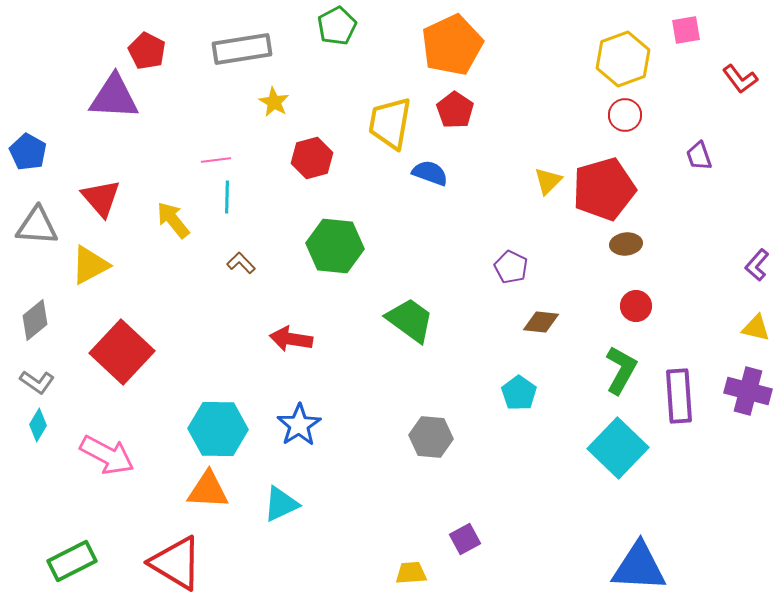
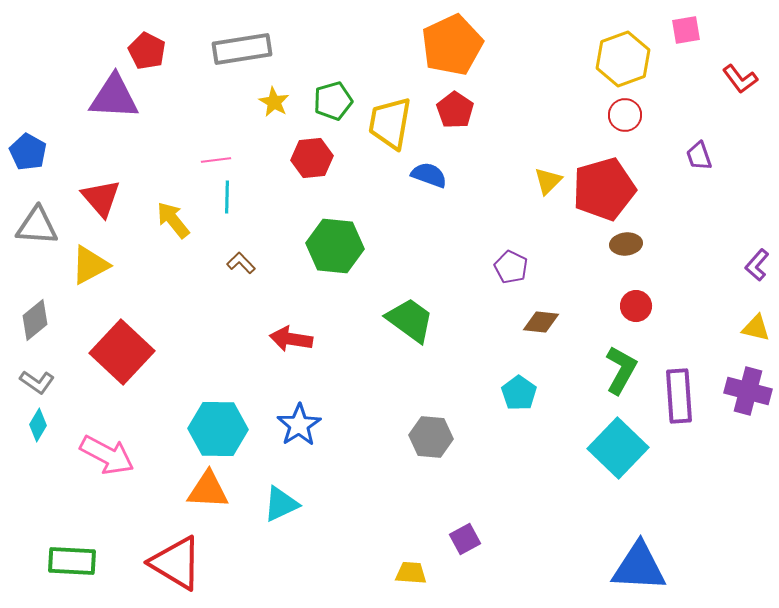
green pentagon at (337, 26): moved 4 px left, 75 px down; rotated 12 degrees clockwise
red hexagon at (312, 158): rotated 9 degrees clockwise
blue semicircle at (430, 173): moved 1 px left, 2 px down
green rectangle at (72, 561): rotated 30 degrees clockwise
yellow trapezoid at (411, 573): rotated 8 degrees clockwise
